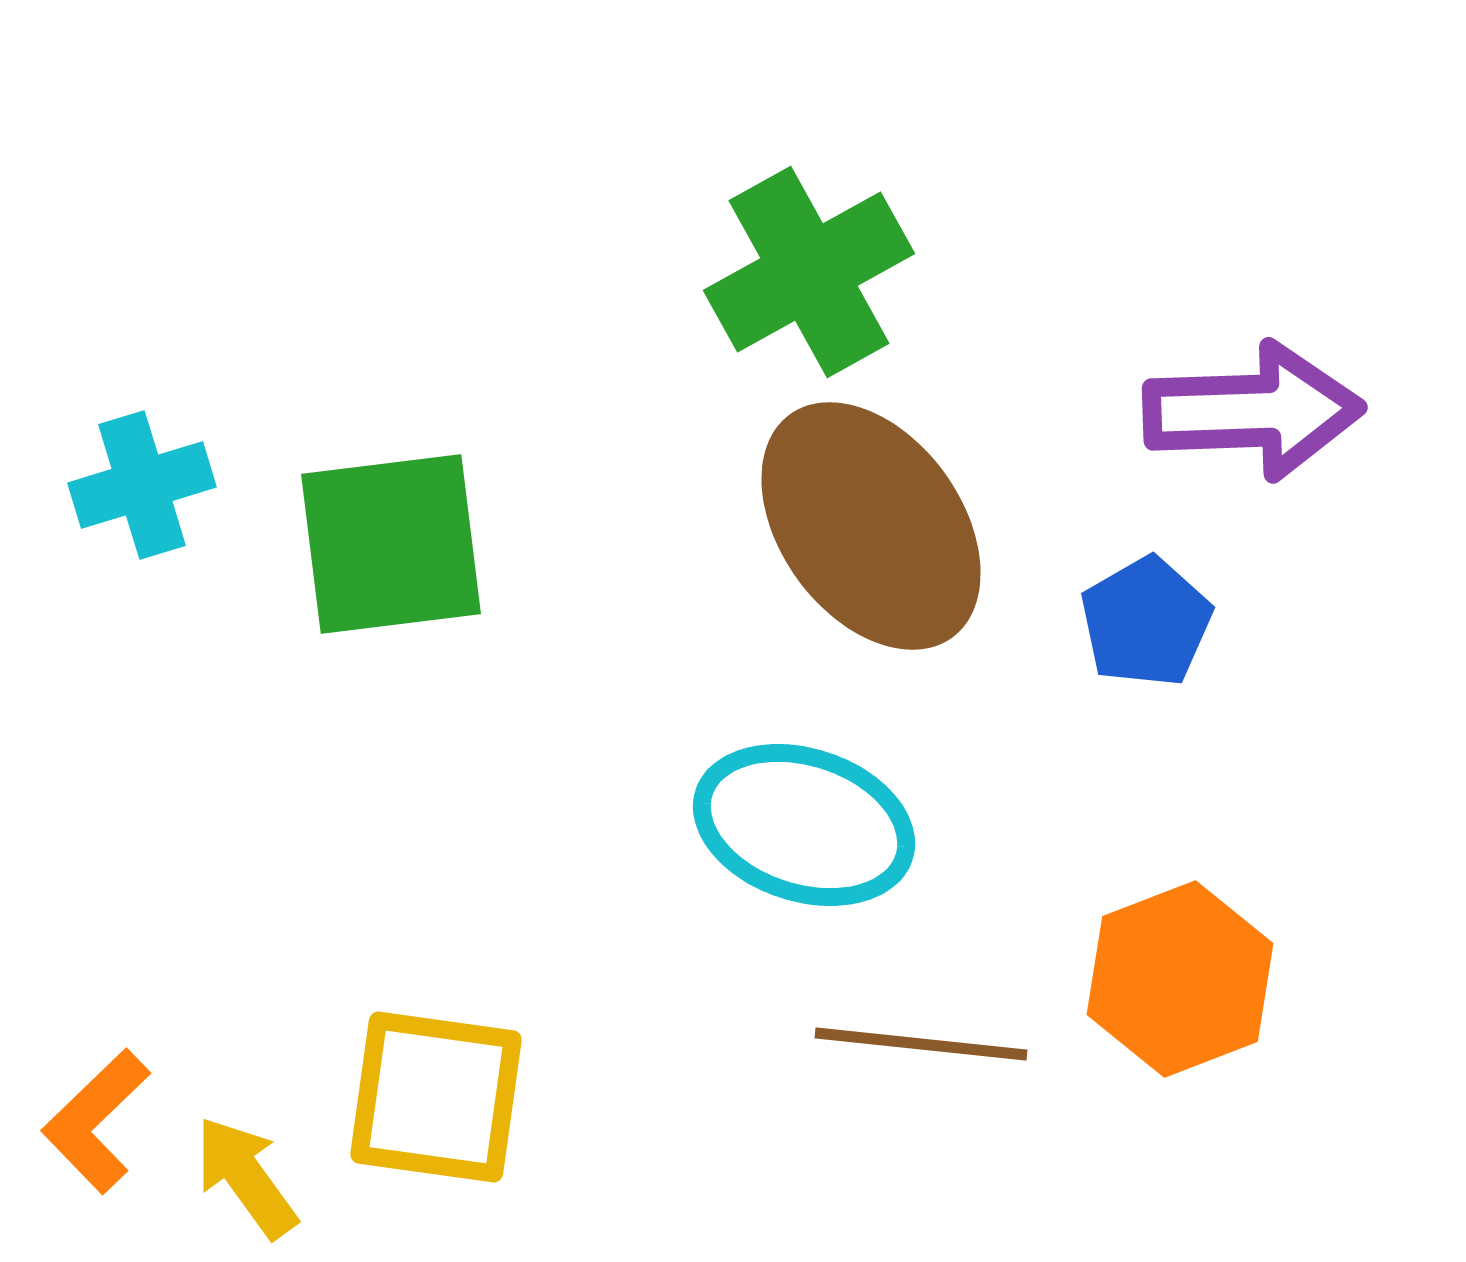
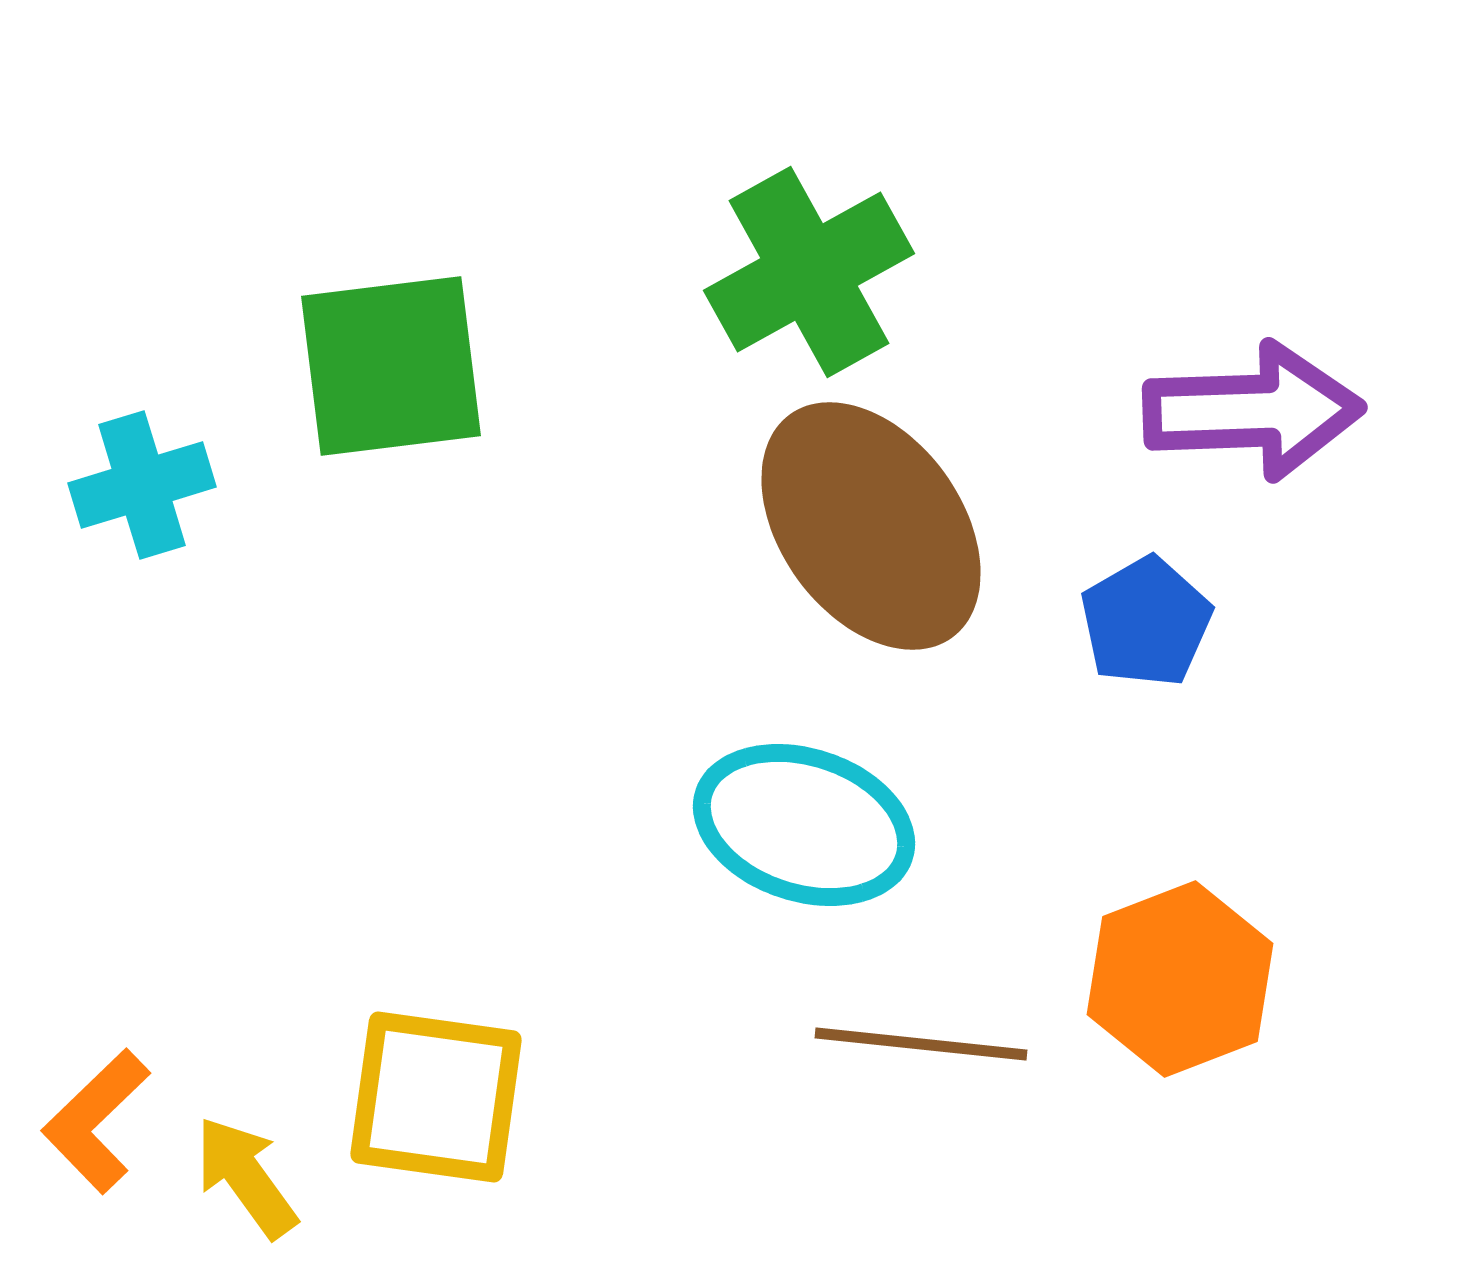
green square: moved 178 px up
